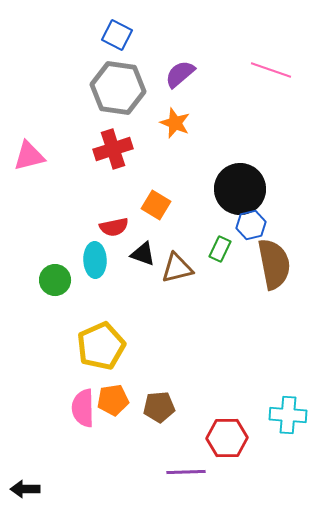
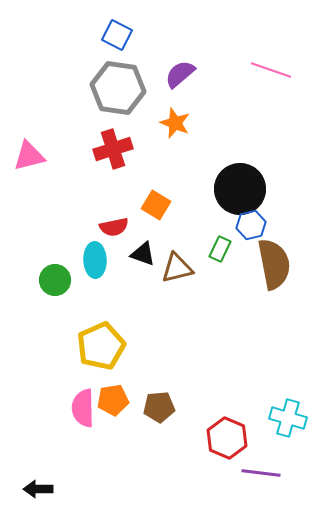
cyan cross: moved 3 px down; rotated 12 degrees clockwise
red hexagon: rotated 24 degrees clockwise
purple line: moved 75 px right, 1 px down; rotated 9 degrees clockwise
black arrow: moved 13 px right
